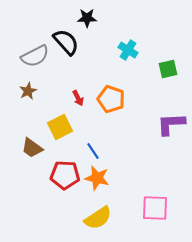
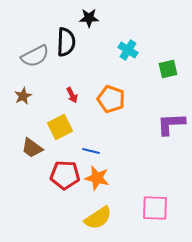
black star: moved 2 px right
black semicircle: rotated 44 degrees clockwise
brown star: moved 5 px left, 5 px down
red arrow: moved 6 px left, 3 px up
blue line: moved 2 px left; rotated 42 degrees counterclockwise
